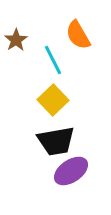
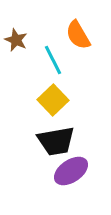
brown star: rotated 15 degrees counterclockwise
